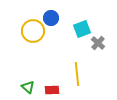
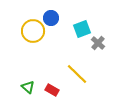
yellow line: rotated 40 degrees counterclockwise
red rectangle: rotated 32 degrees clockwise
